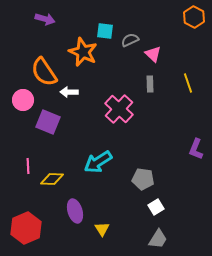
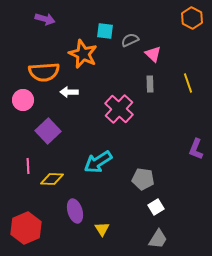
orange hexagon: moved 2 px left, 1 px down
orange star: moved 2 px down
orange semicircle: rotated 60 degrees counterclockwise
purple square: moved 9 px down; rotated 25 degrees clockwise
